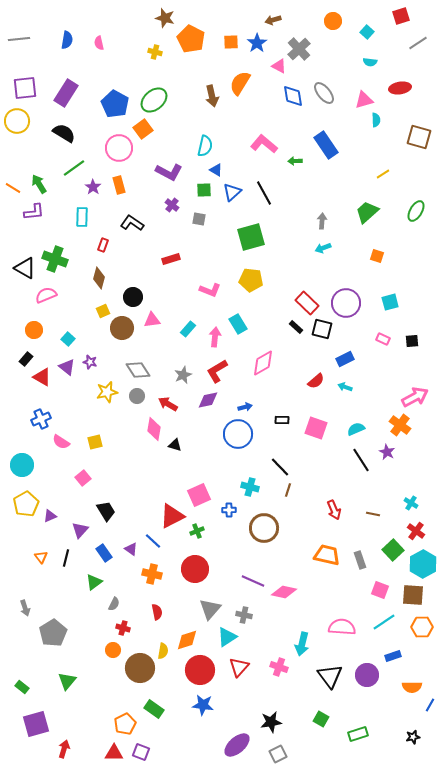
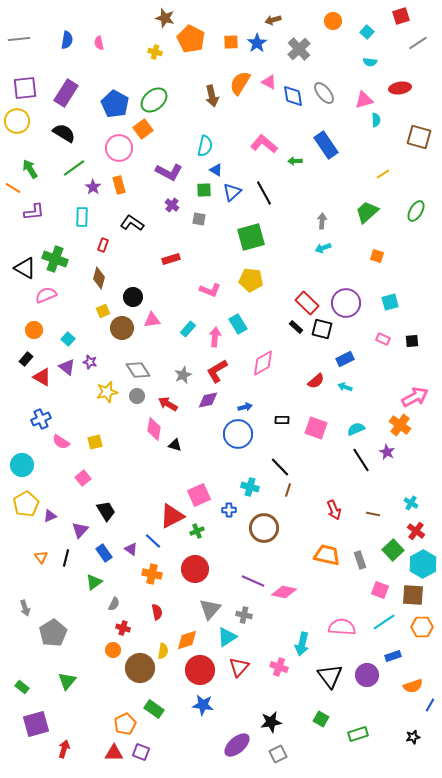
pink triangle at (279, 66): moved 10 px left, 16 px down
green arrow at (39, 184): moved 9 px left, 15 px up
orange semicircle at (412, 687): moved 1 px right, 1 px up; rotated 18 degrees counterclockwise
